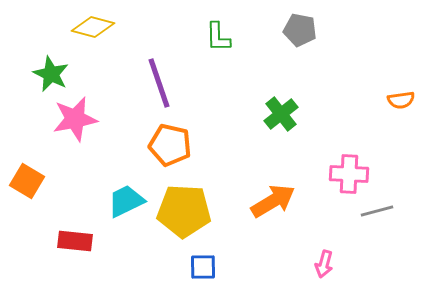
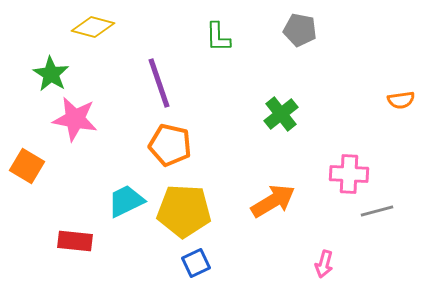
green star: rotated 6 degrees clockwise
pink star: rotated 21 degrees clockwise
orange square: moved 15 px up
blue square: moved 7 px left, 4 px up; rotated 24 degrees counterclockwise
